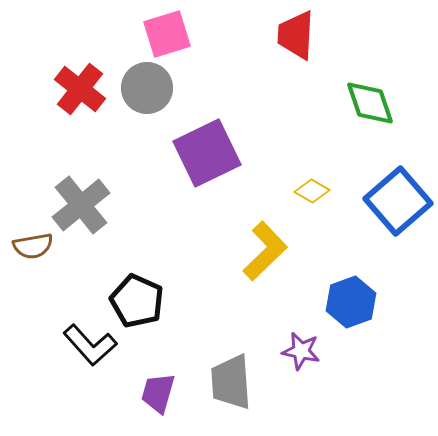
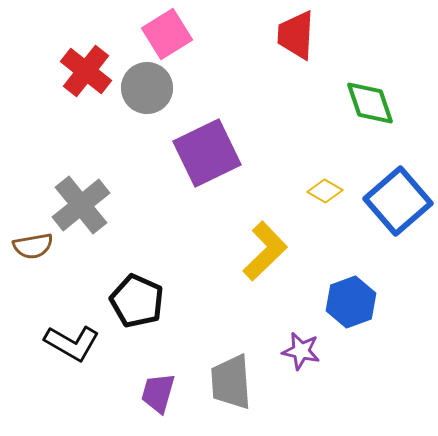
pink square: rotated 15 degrees counterclockwise
red cross: moved 6 px right, 18 px up
yellow diamond: moved 13 px right
black L-shape: moved 18 px left, 2 px up; rotated 18 degrees counterclockwise
